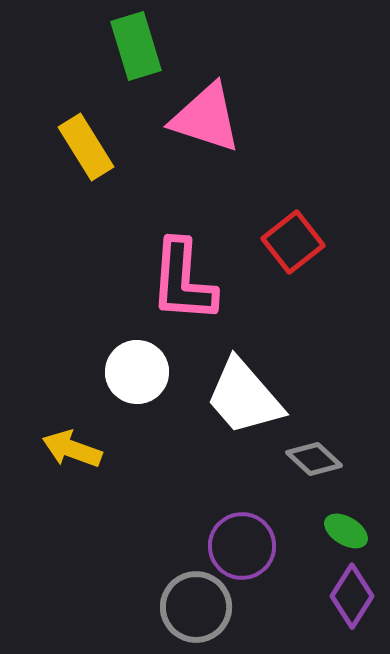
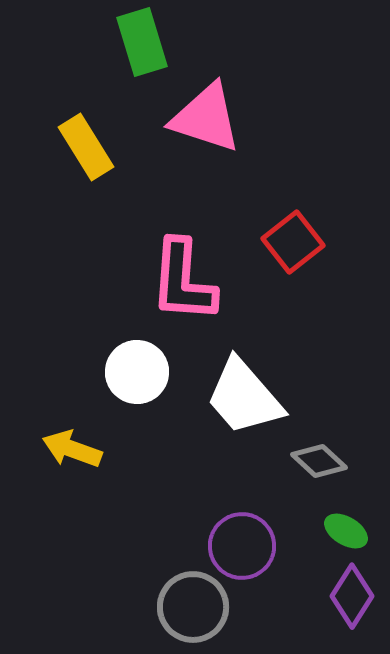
green rectangle: moved 6 px right, 4 px up
gray diamond: moved 5 px right, 2 px down
gray circle: moved 3 px left
